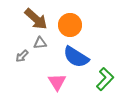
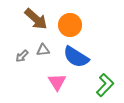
gray triangle: moved 3 px right, 7 px down
green L-shape: moved 6 px down
